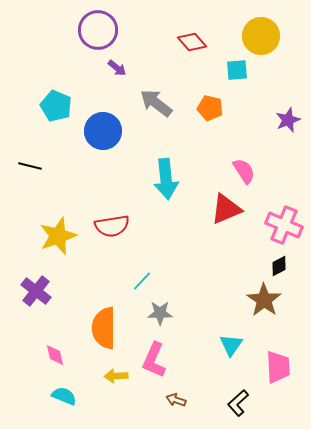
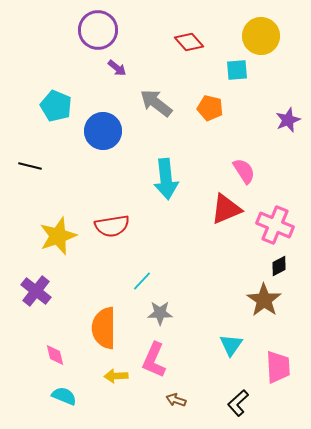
red diamond: moved 3 px left
pink cross: moved 9 px left
